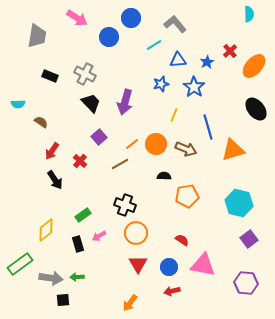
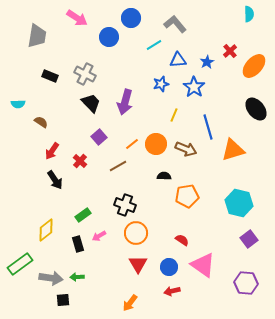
brown line at (120, 164): moved 2 px left, 2 px down
pink triangle at (203, 265): rotated 24 degrees clockwise
